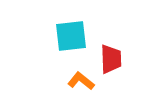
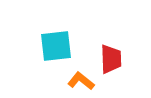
cyan square: moved 15 px left, 10 px down
